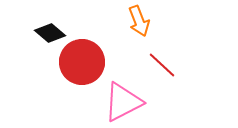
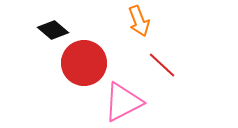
black diamond: moved 3 px right, 3 px up
red circle: moved 2 px right, 1 px down
